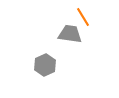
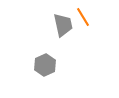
gray trapezoid: moved 7 px left, 9 px up; rotated 70 degrees clockwise
